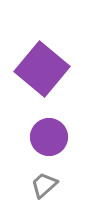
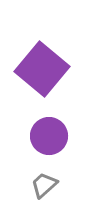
purple circle: moved 1 px up
